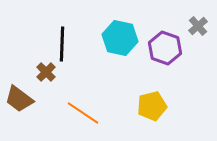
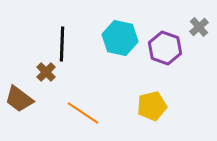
gray cross: moved 1 px right, 1 px down
